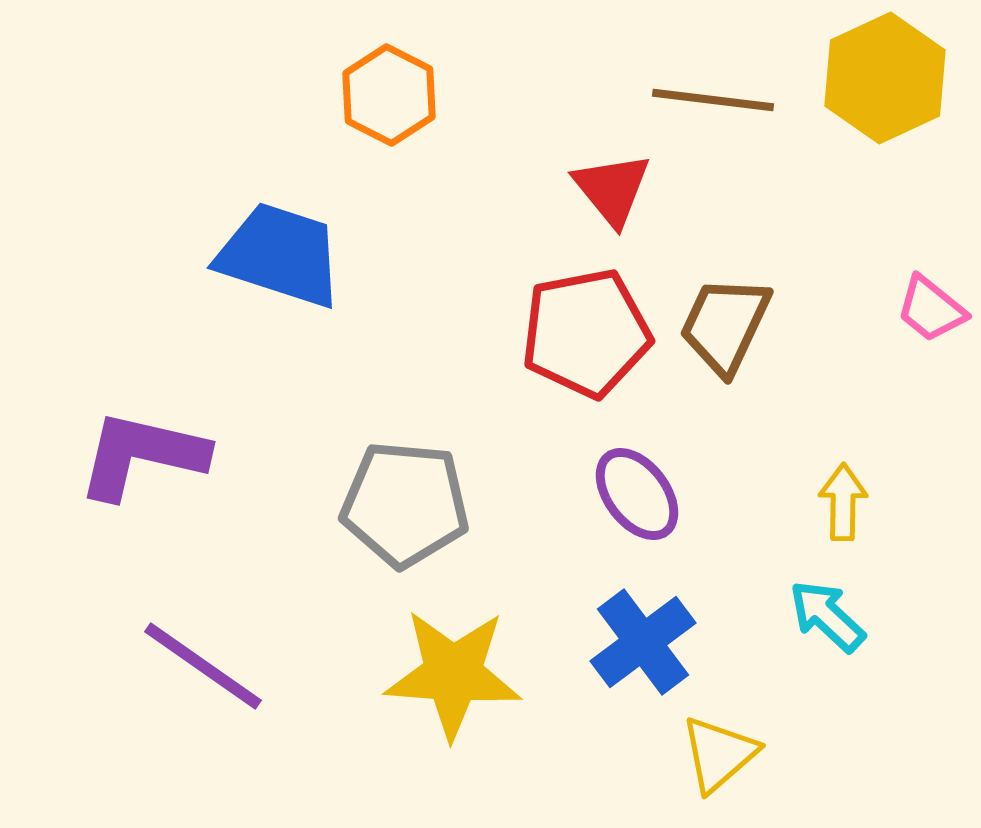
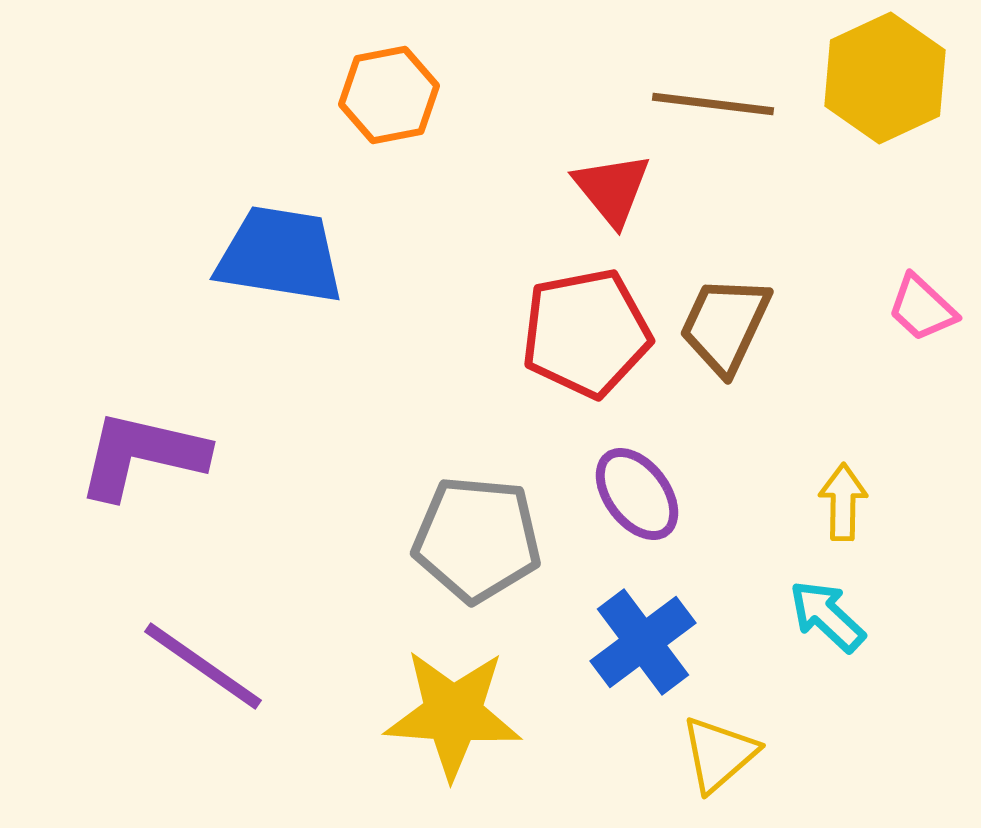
orange hexagon: rotated 22 degrees clockwise
brown line: moved 4 px down
blue trapezoid: rotated 9 degrees counterclockwise
pink trapezoid: moved 9 px left, 1 px up; rotated 4 degrees clockwise
gray pentagon: moved 72 px right, 35 px down
yellow star: moved 40 px down
